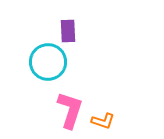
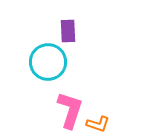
orange L-shape: moved 5 px left, 3 px down
